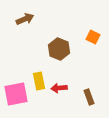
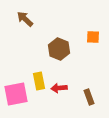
brown arrow: rotated 114 degrees counterclockwise
orange square: rotated 24 degrees counterclockwise
